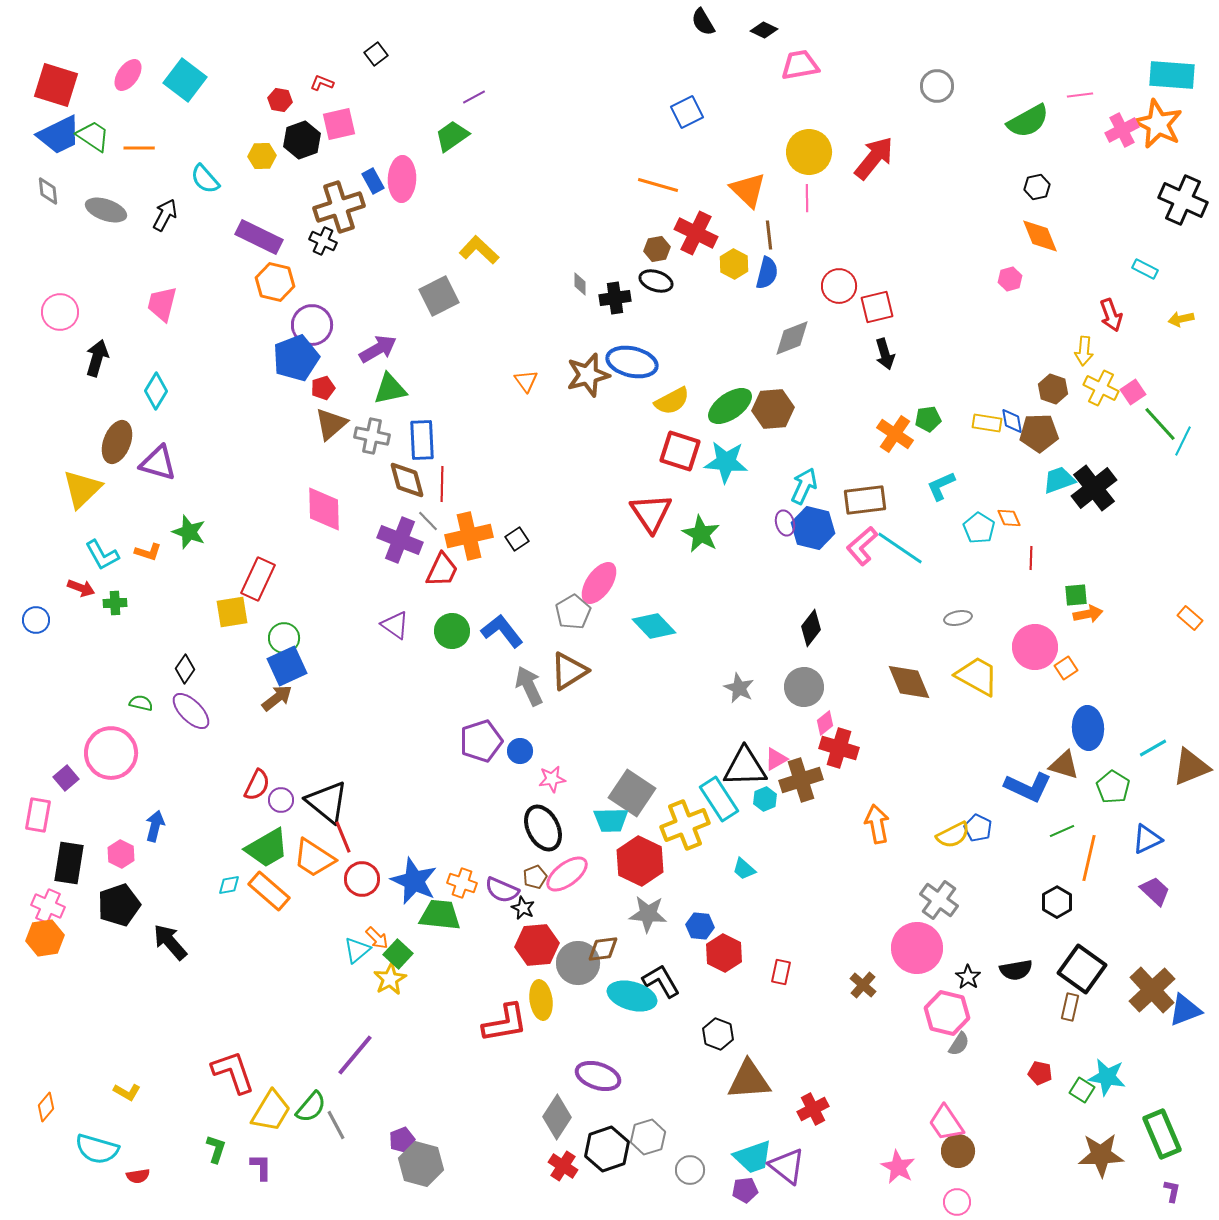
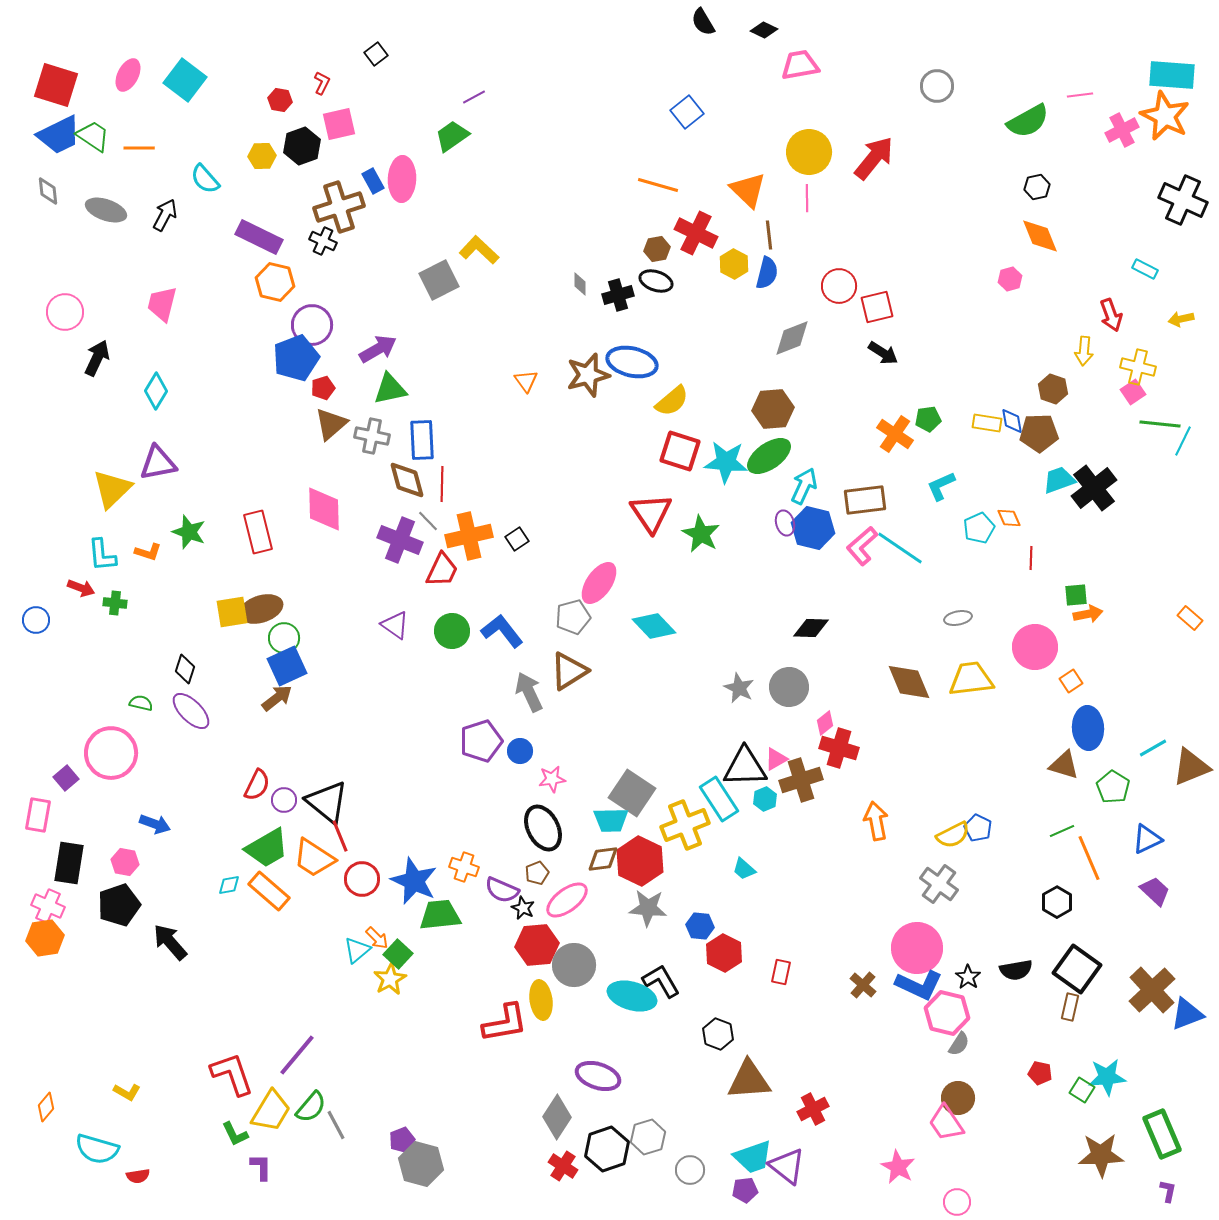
pink ellipse at (128, 75): rotated 8 degrees counterclockwise
red L-shape at (322, 83): rotated 95 degrees clockwise
blue square at (687, 112): rotated 12 degrees counterclockwise
orange star at (1158, 124): moved 7 px right, 8 px up
black hexagon at (302, 140): moved 6 px down
gray square at (439, 296): moved 16 px up
black cross at (615, 298): moved 3 px right, 3 px up; rotated 8 degrees counterclockwise
pink circle at (60, 312): moved 5 px right
black arrow at (885, 354): moved 2 px left, 1 px up; rotated 40 degrees counterclockwise
black arrow at (97, 358): rotated 9 degrees clockwise
yellow cross at (1101, 388): moved 37 px right, 21 px up; rotated 12 degrees counterclockwise
yellow semicircle at (672, 401): rotated 12 degrees counterclockwise
green ellipse at (730, 406): moved 39 px right, 50 px down
green line at (1160, 424): rotated 42 degrees counterclockwise
brown ellipse at (117, 442): moved 144 px right, 167 px down; rotated 51 degrees clockwise
purple triangle at (158, 463): rotated 27 degrees counterclockwise
yellow triangle at (82, 489): moved 30 px right
cyan pentagon at (979, 528): rotated 16 degrees clockwise
cyan L-shape at (102, 555): rotated 24 degrees clockwise
red rectangle at (258, 579): moved 47 px up; rotated 39 degrees counterclockwise
green cross at (115, 603): rotated 10 degrees clockwise
gray pentagon at (573, 612): moved 5 px down; rotated 16 degrees clockwise
black diamond at (811, 628): rotated 54 degrees clockwise
orange square at (1066, 668): moved 5 px right, 13 px down
black diamond at (185, 669): rotated 16 degrees counterclockwise
yellow trapezoid at (977, 676): moved 6 px left, 3 px down; rotated 36 degrees counterclockwise
gray arrow at (529, 686): moved 6 px down
gray circle at (804, 687): moved 15 px left
blue L-shape at (1028, 787): moved 109 px left, 198 px down
purple circle at (281, 800): moved 3 px right
orange arrow at (877, 824): moved 1 px left, 3 px up
blue arrow at (155, 826): moved 2 px up; rotated 96 degrees clockwise
red line at (343, 837): moved 3 px left, 1 px up
pink hexagon at (121, 854): moved 4 px right, 8 px down; rotated 16 degrees counterclockwise
orange line at (1089, 858): rotated 36 degrees counterclockwise
pink ellipse at (567, 874): moved 26 px down
brown pentagon at (535, 877): moved 2 px right, 4 px up
orange cross at (462, 883): moved 2 px right, 16 px up
gray cross at (939, 900): moved 16 px up
gray star at (648, 914): moved 6 px up
green trapezoid at (440, 915): rotated 12 degrees counterclockwise
brown diamond at (603, 949): moved 90 px up
gray circle at (578, 963): moved 4 px left, 2 px down
black square at (1082, 969): moved 5 px left
blue triangle at (1185, 1010): moved 2 px right, 4 px down
purple line at (355, 1055): moved 58 px left
red L-shape at (233, 1072): moved 1 px left, 2 px down
cyan star at (1107, 1077): rotated 15 degrees counterclockwise
green L-shape at (216, 1149): moved 19 px right, 15 px up; rotated 136 degrees clockwise
brown circle at (958, 1151): moved 53 px up
purple L-shape at (1172, 1191): moved 4 px left
